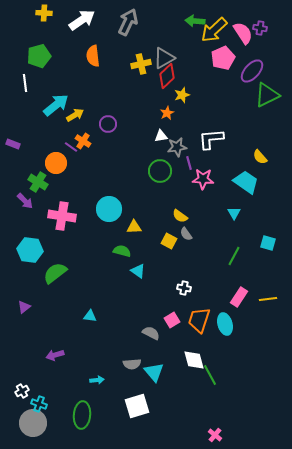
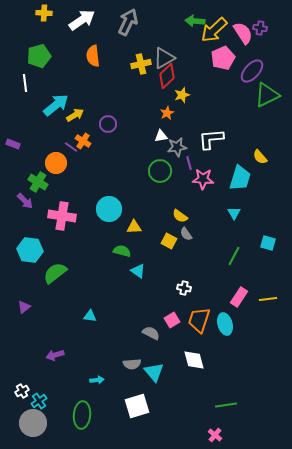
cyan trapezoid at (246, 182): moved 6 px left, 4 px up; rotated 72 degrees clockwise
green line at (210, 375): moved 16 px right, 30 px down; rotated 70 degrees counterclockwise
cyan cross at (39, 404): moved 3 px up; rotated 35 degrees clockwise
